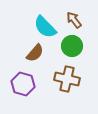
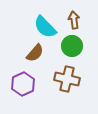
brown arrow: rotated 30 degrees clockwise
purple hexagon: rotated 20 degrees clockwise
